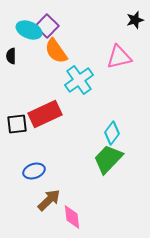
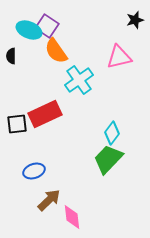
purple square: rotated 10 degrees counterclockwise
